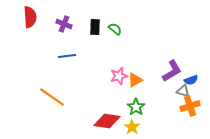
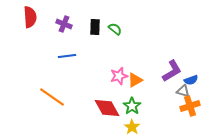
green star: moved 4 px left, 1 px up
red diamond: moved 13 px up; rotated 52 degrees clockwise
